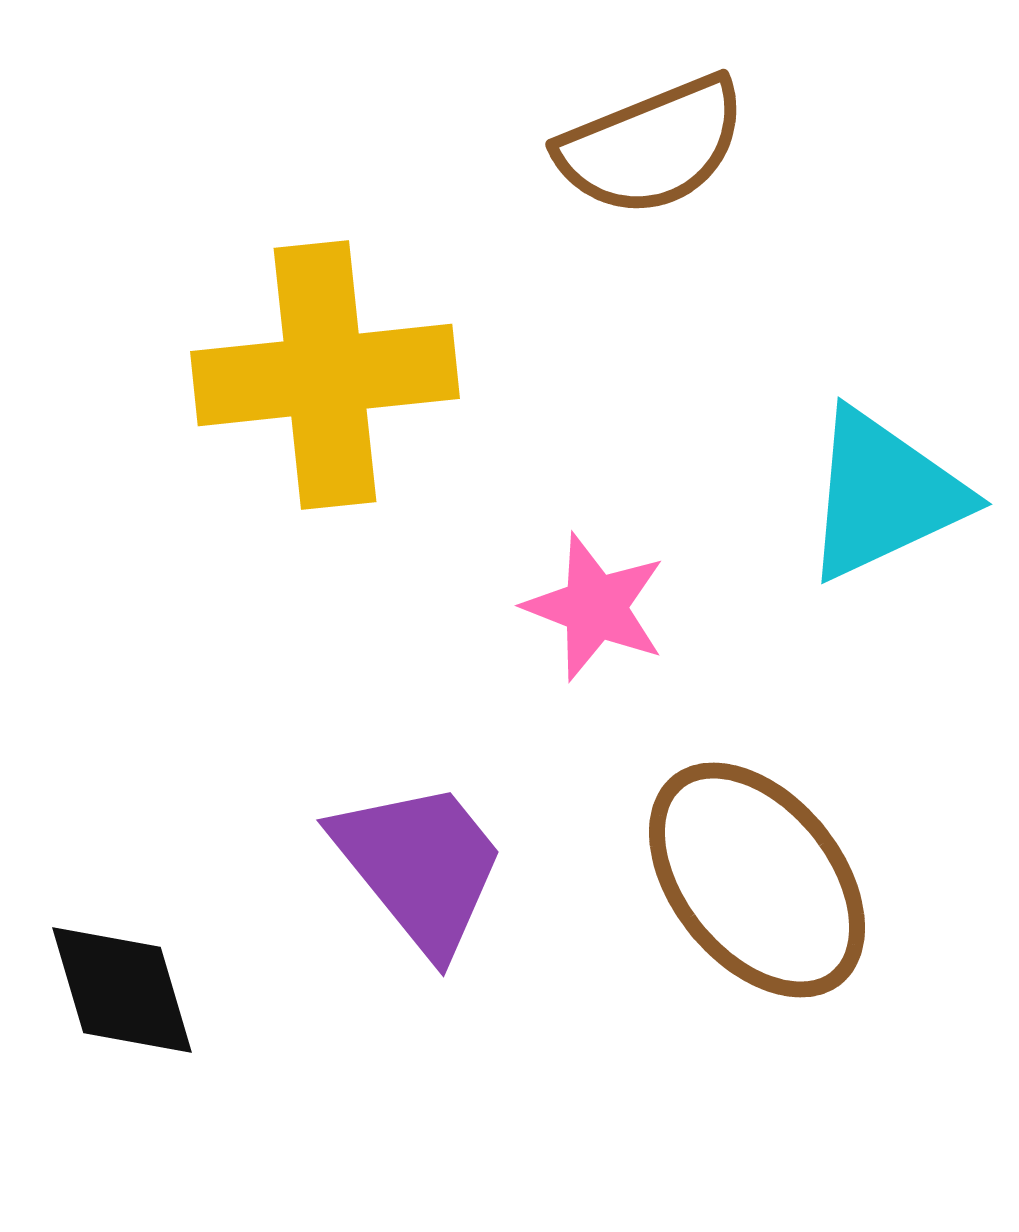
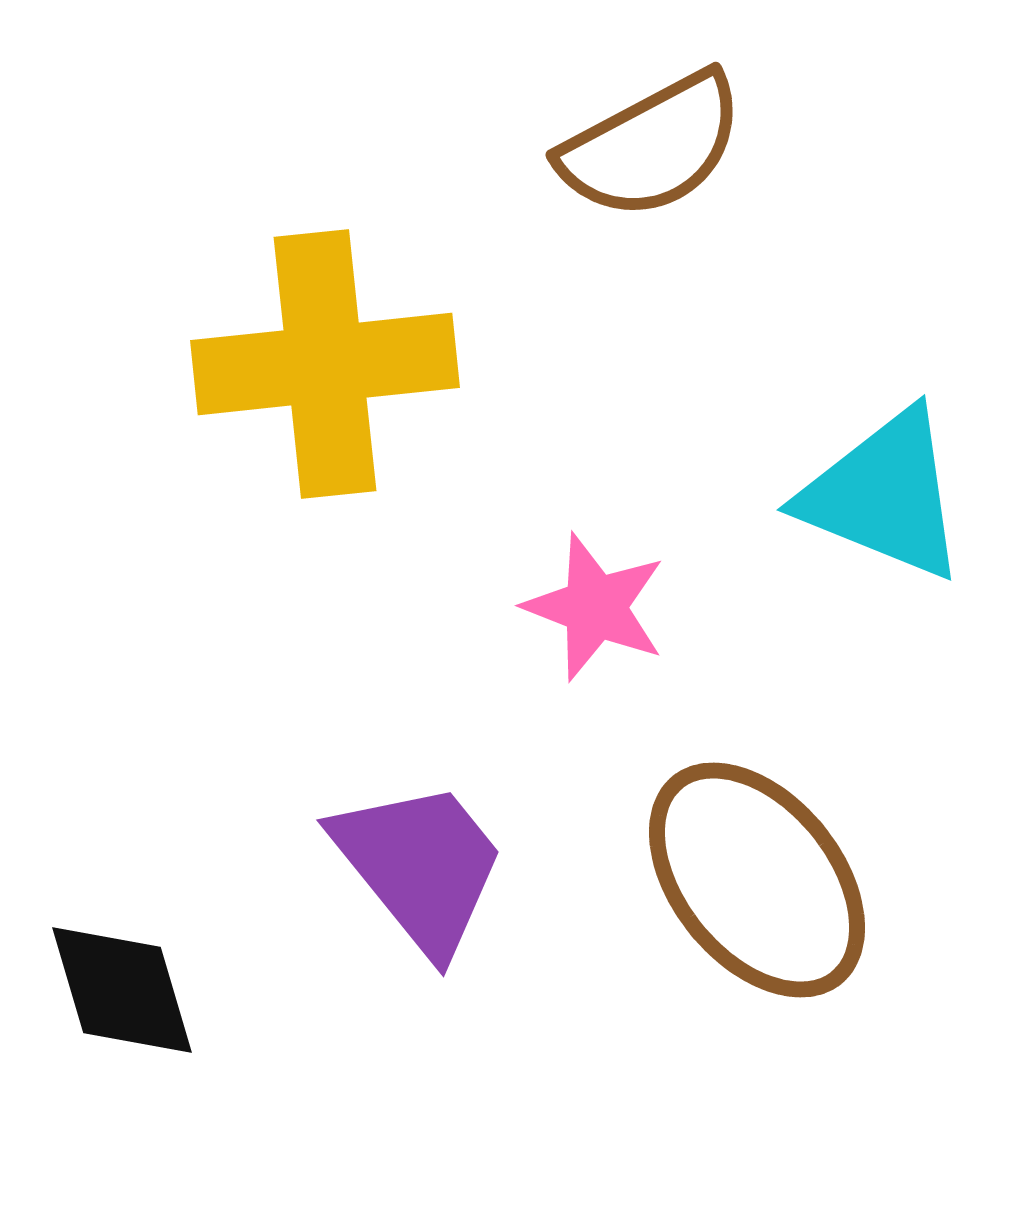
brown semicircle: rotated 6 degrees counterclockwise
yellow cross: moved 11 px up
cyan triangle: rotated 47 degrees clockwise
